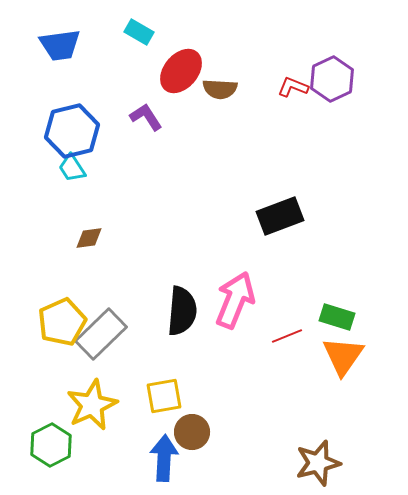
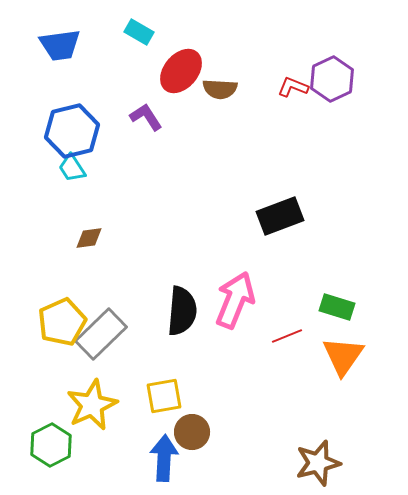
green rectangle: moved 10 px up
